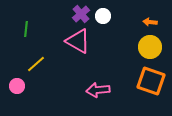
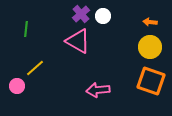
yellow line: moved 1 px left, 4 px down
